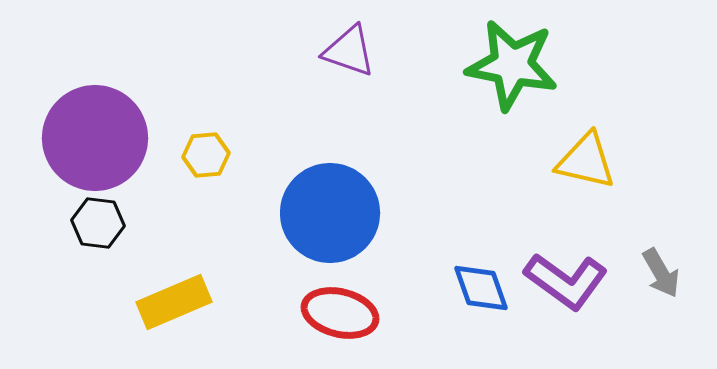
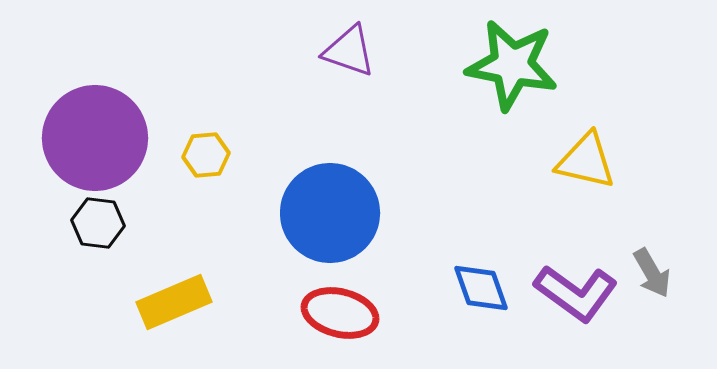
gray arrow: moved 9 px left
purple L-shape: moved 10 px right, 12 px down
